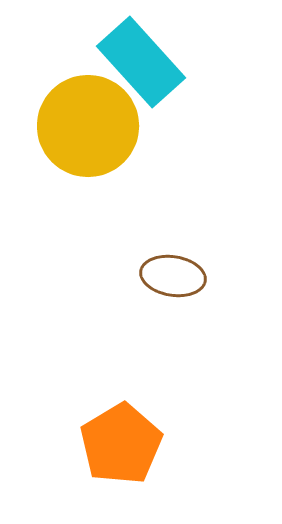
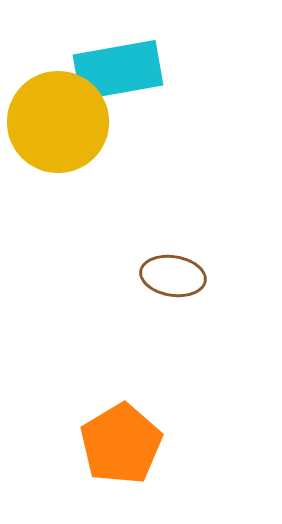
cyan rectangle: moved 23 px left, 8 px down; rotated 58 degrees counterclockwise
yellow circle: moved 30 px left, 4 px up
